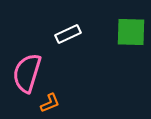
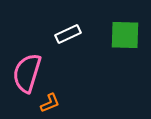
green square: moved 6 px left, 3 px down
